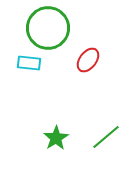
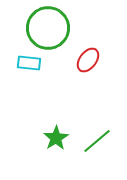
green line: moved 9 px left, 4 px down
